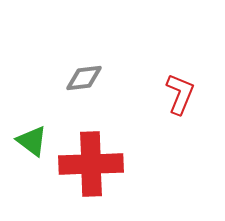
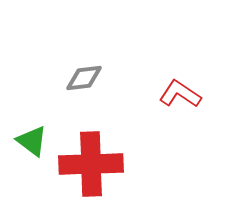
red L-shape: rotated 78 degrees counterclockwise
